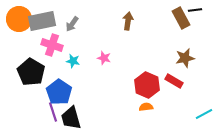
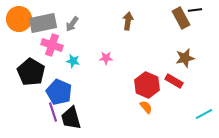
gray rectangle: moved 1 px right, 2 px down
pink star: moved 2 px right; rotated 16 degrees counterclockwise
blue pentagon: rotated 10 degrees counterclockwise
orange semicircle: rotated 56 degrees clockwise
